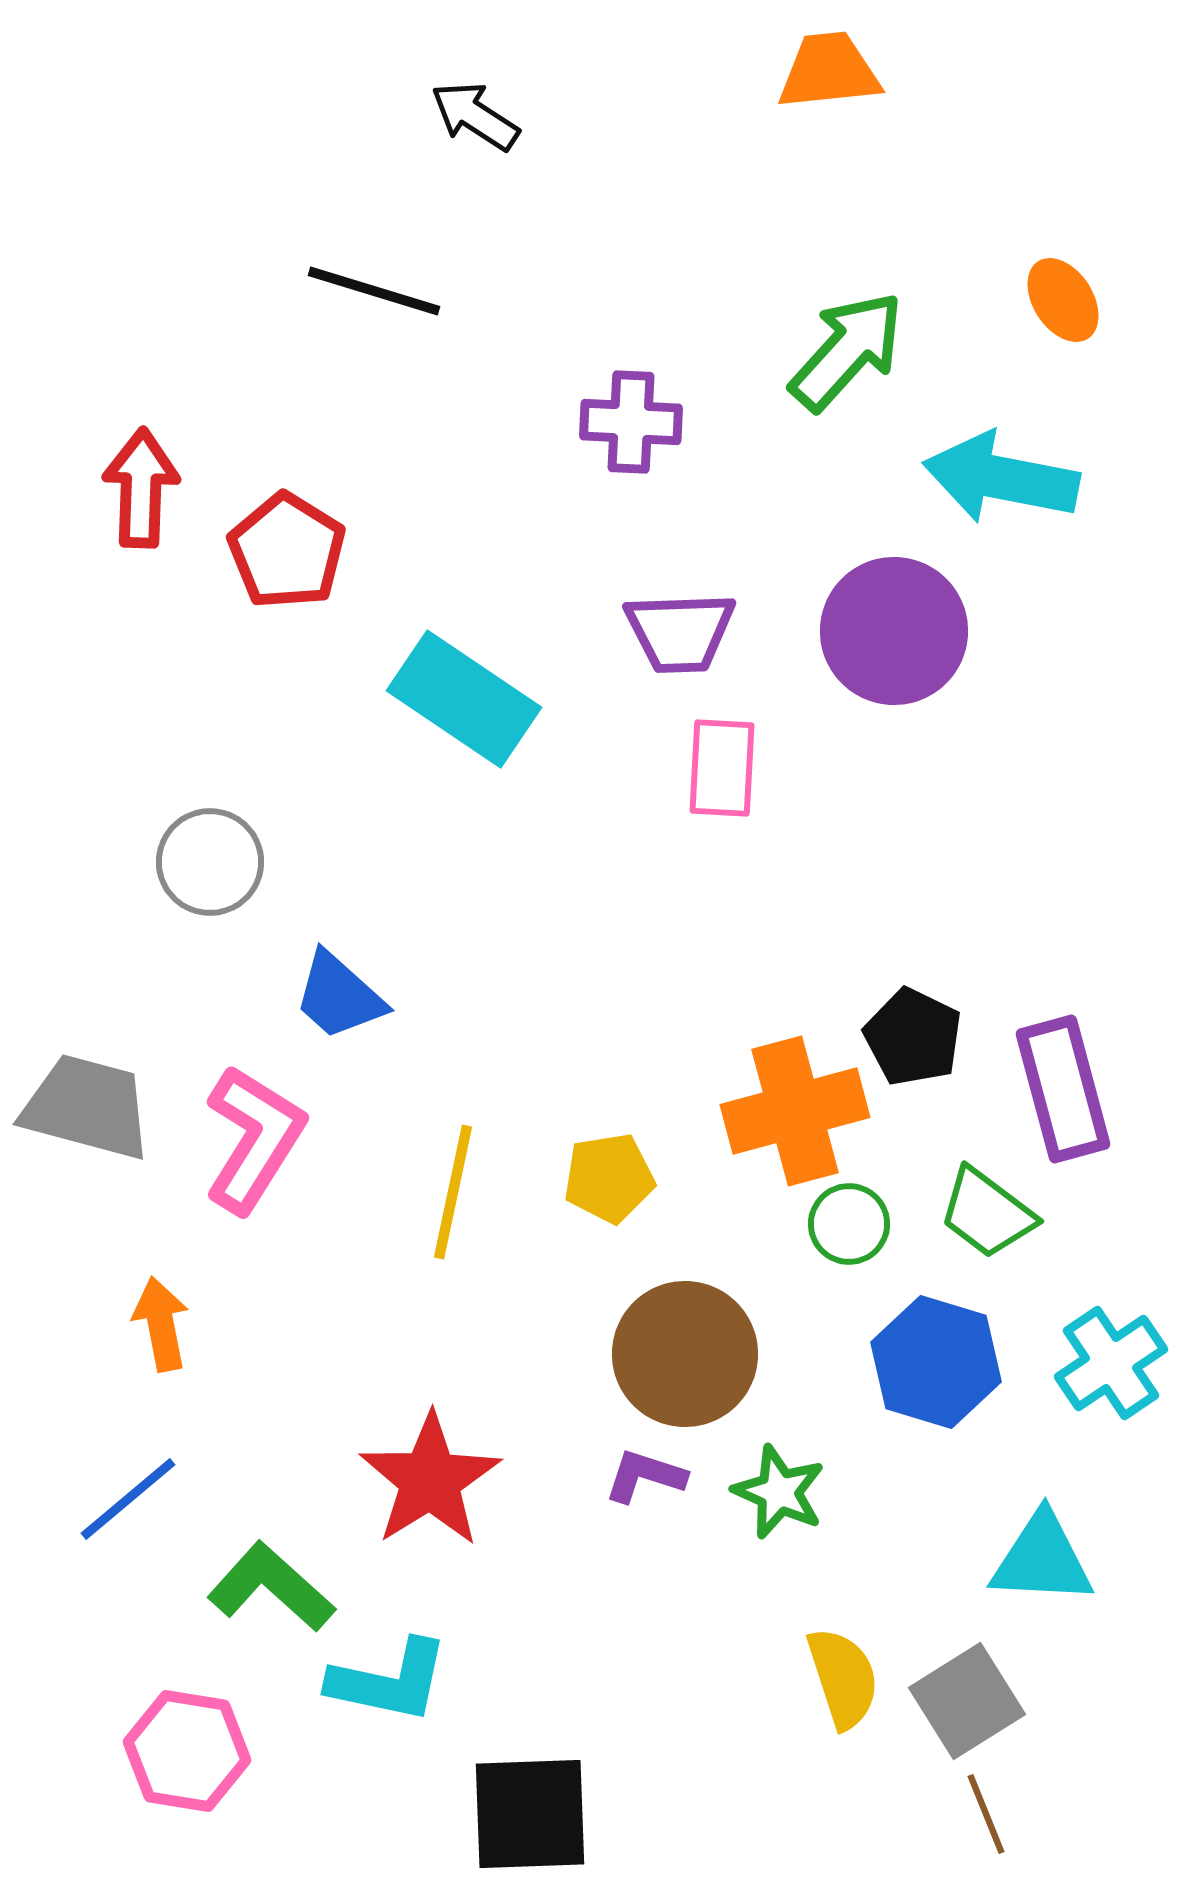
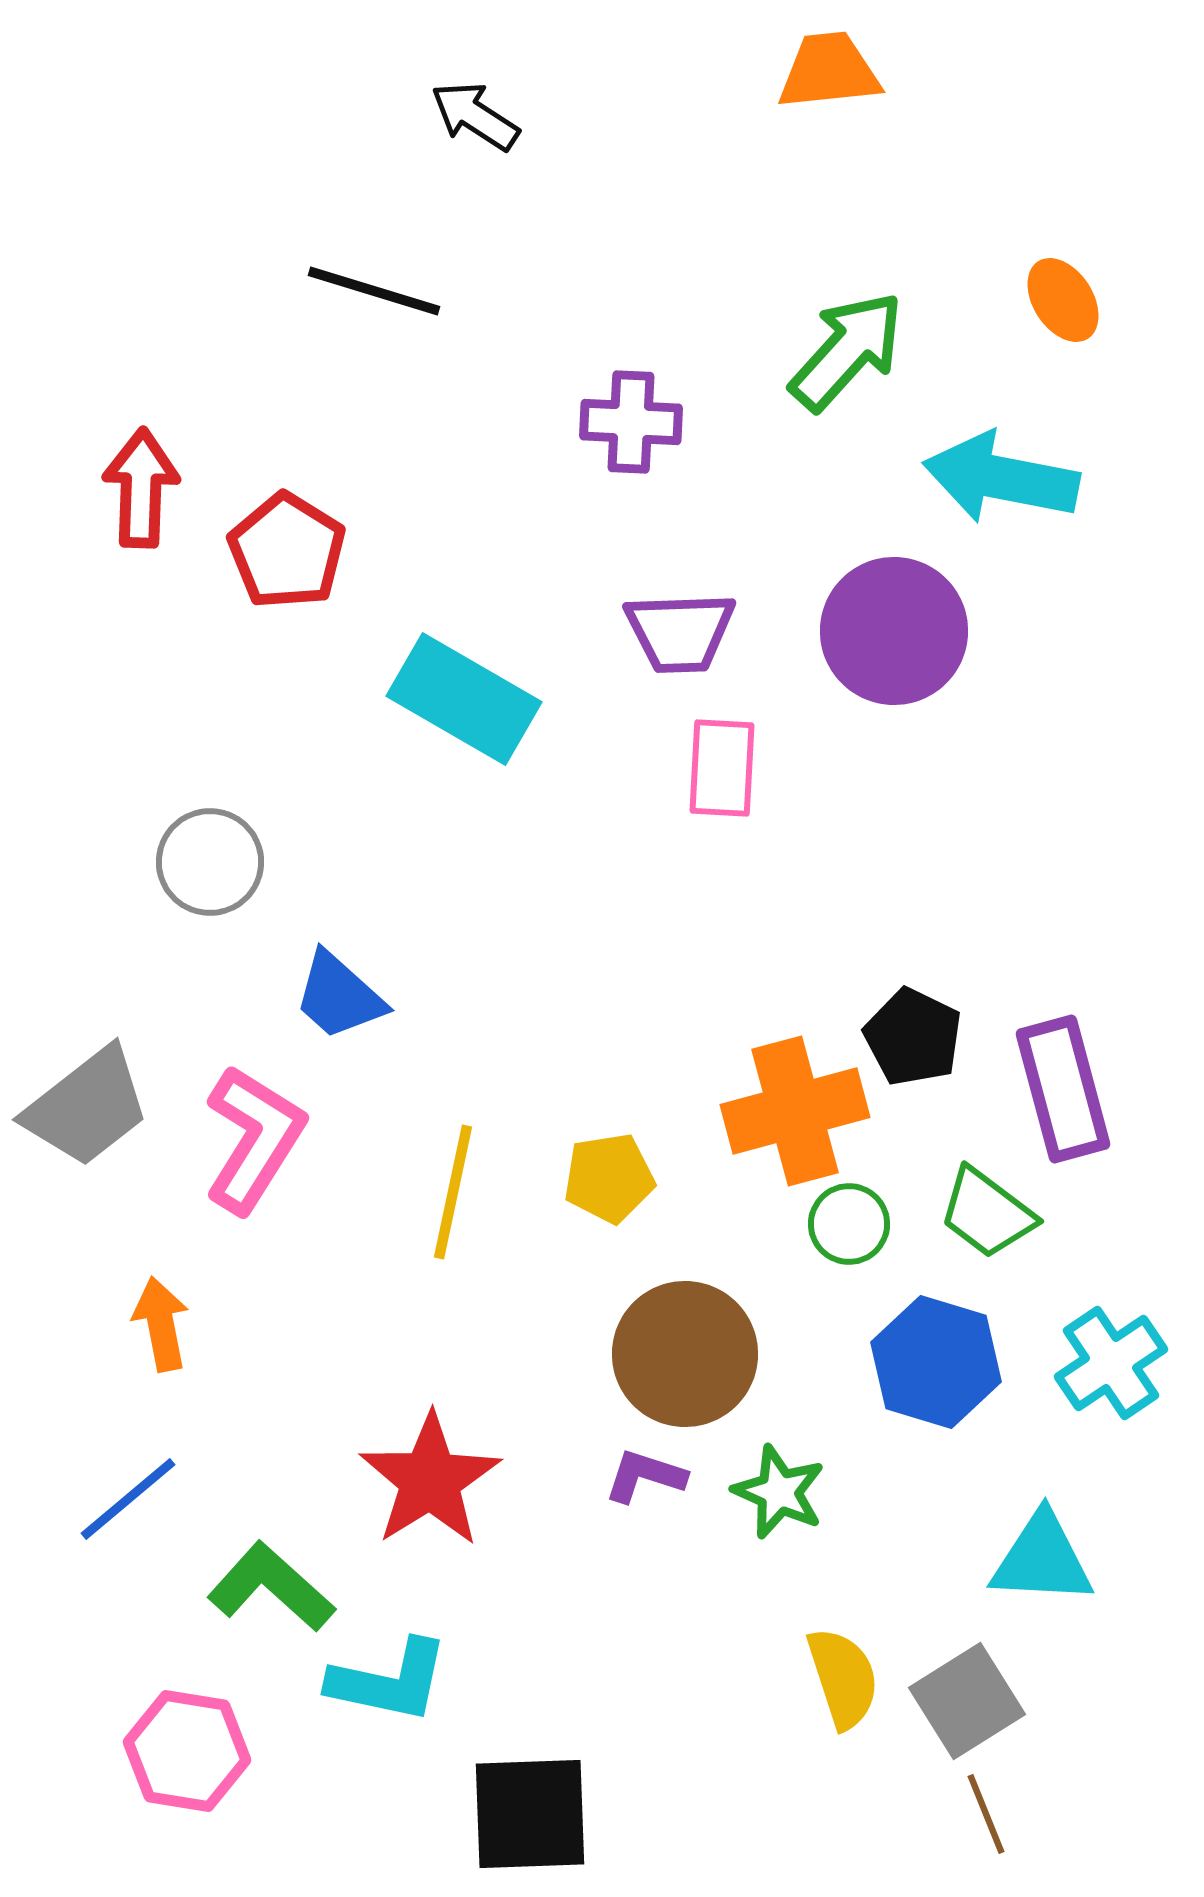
cyan rectangle: rotated 4 degrees counterclockwise
gray trapezoid: rotated 127 degrees clockwise
